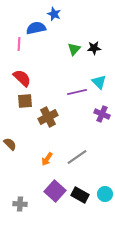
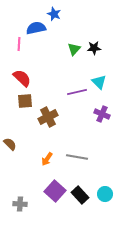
gray line: rotated 45 degrees clockwise
black rectangle: rotated 18 degrees clockwise
